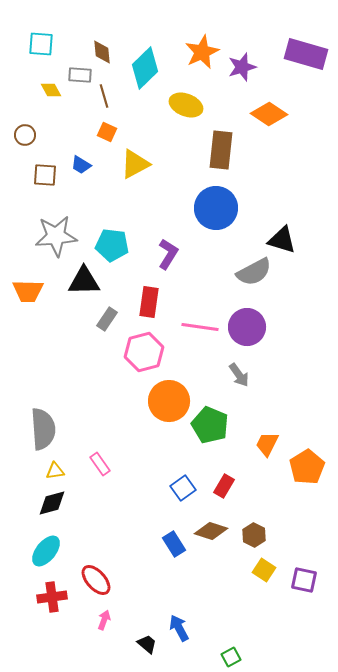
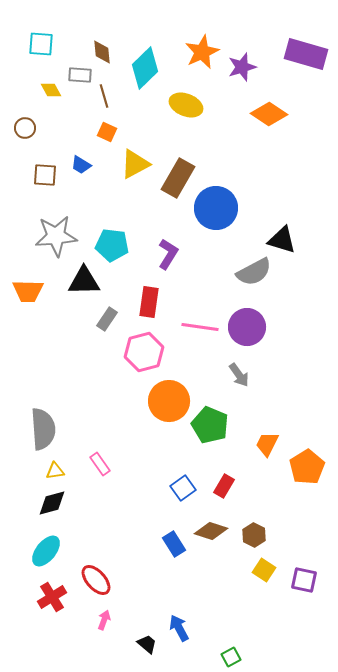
brown circle at (25, 135): moved 7 px up
brown rectangle at (221, 150): moved 43 px left, 28 px down; rotated 24 degrees clockwise
red cross at (52, 597): rotated 24 degrees counterclockwise
